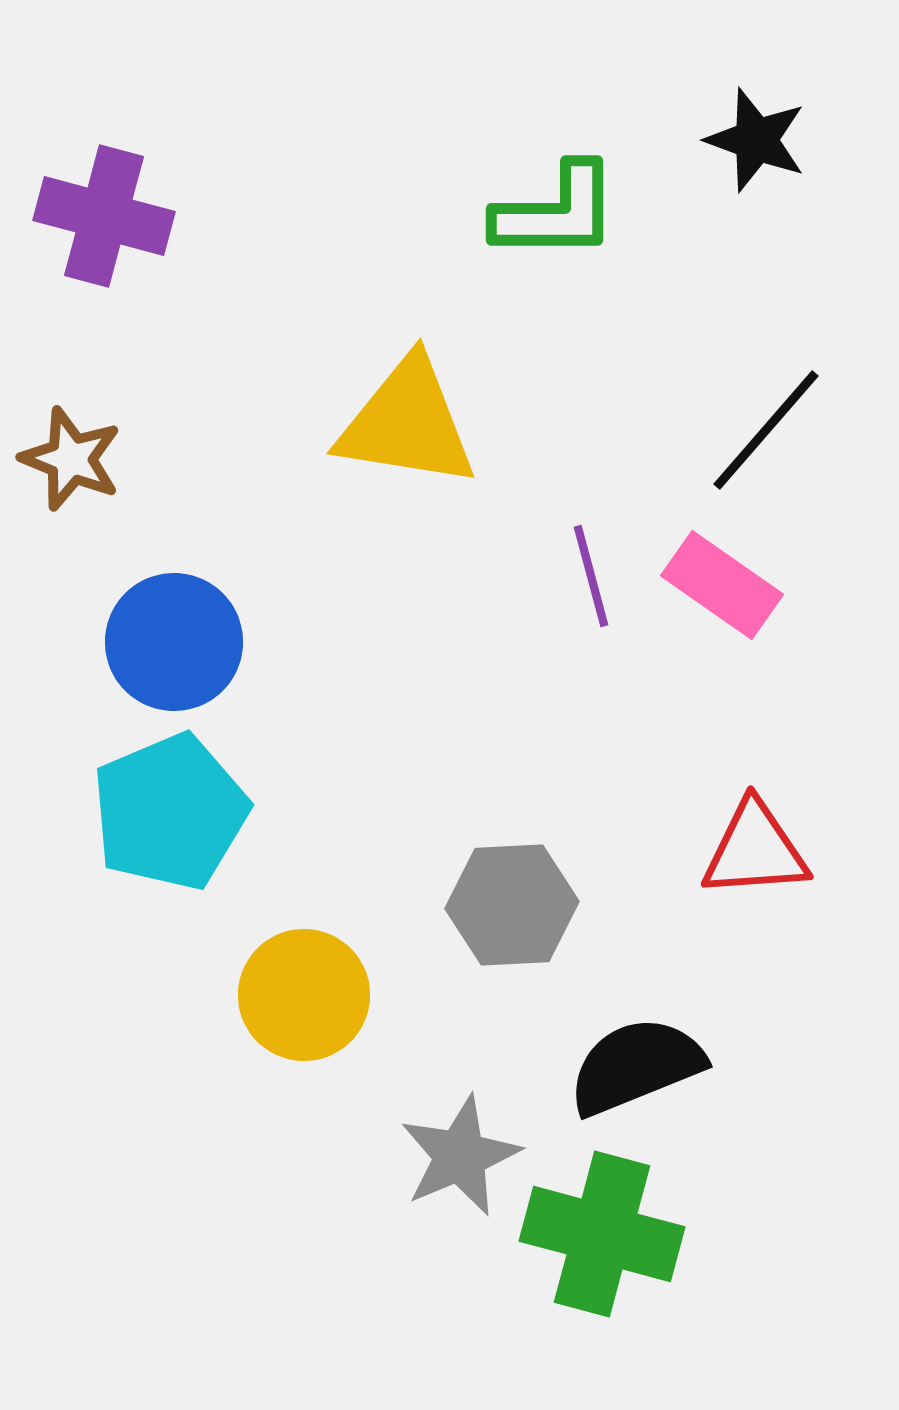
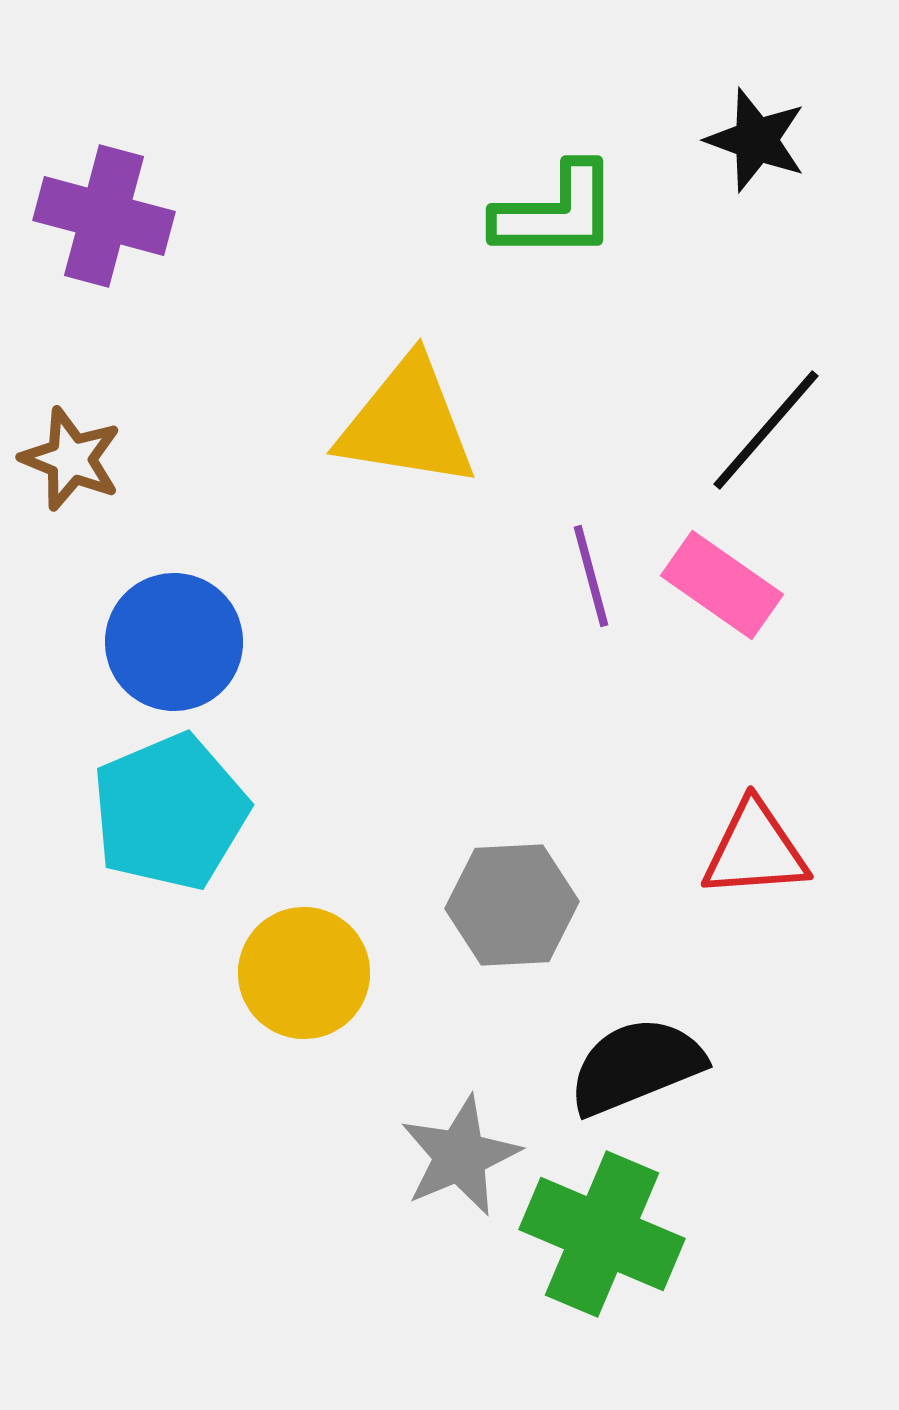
yellow circle: moved 22 px up
green cross: rotated 8 degrees clockwise
